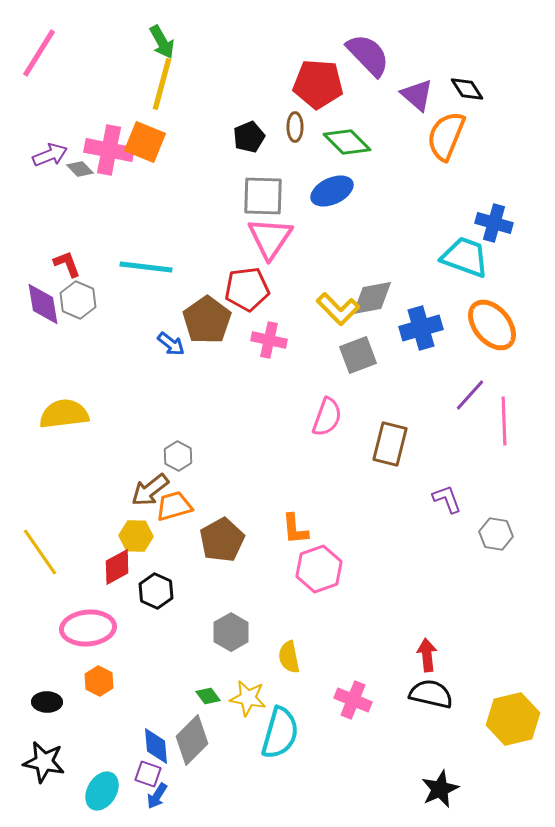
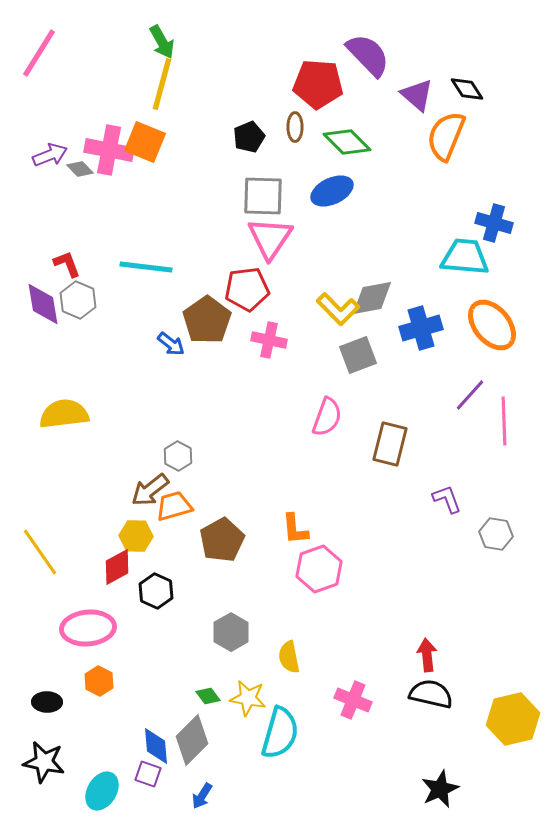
cyan trapezoid at (465, 257): rotated 15 degrees counterclockwise
blue arrow at (157, 796): moved 45 px right
